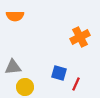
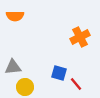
red line: rotated 64 degrees counterclockwise
